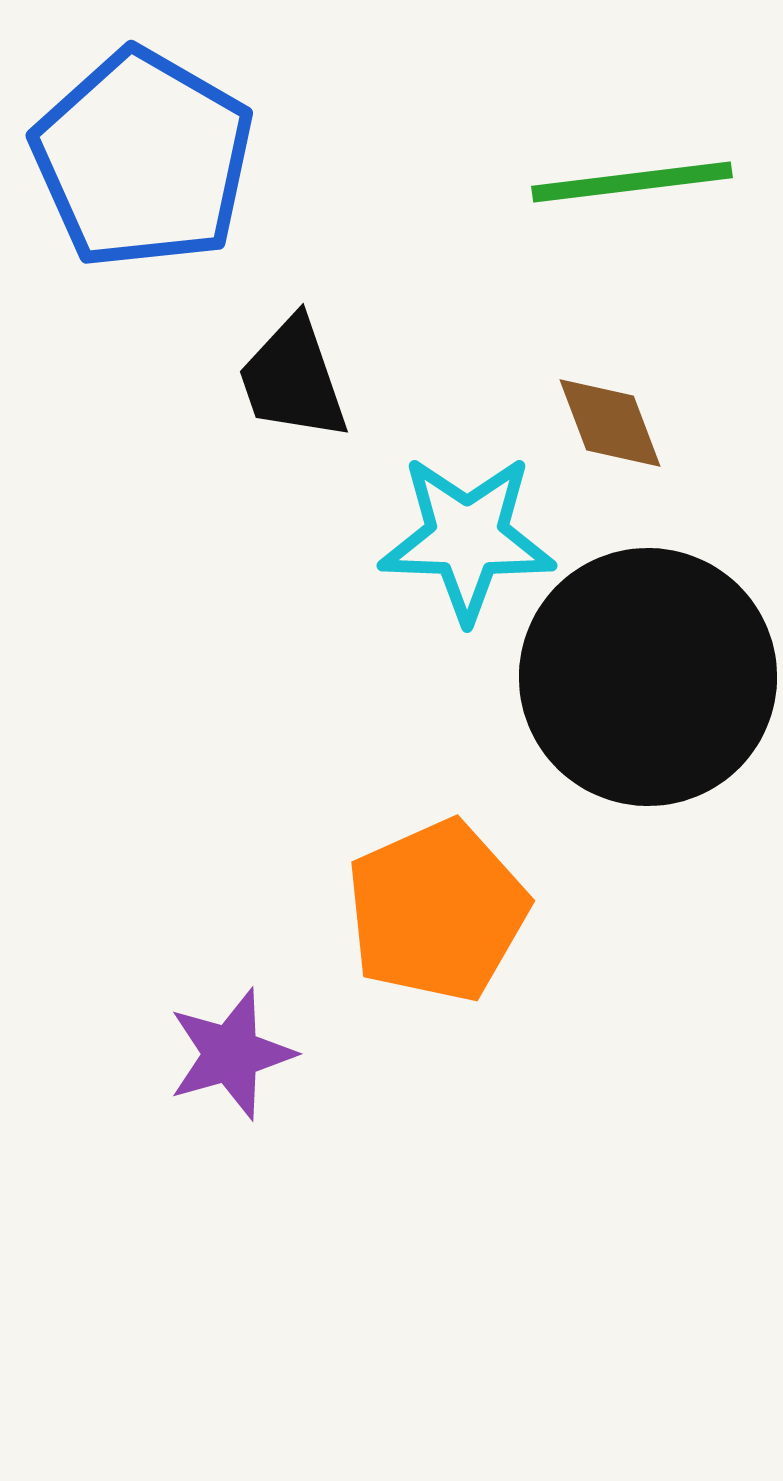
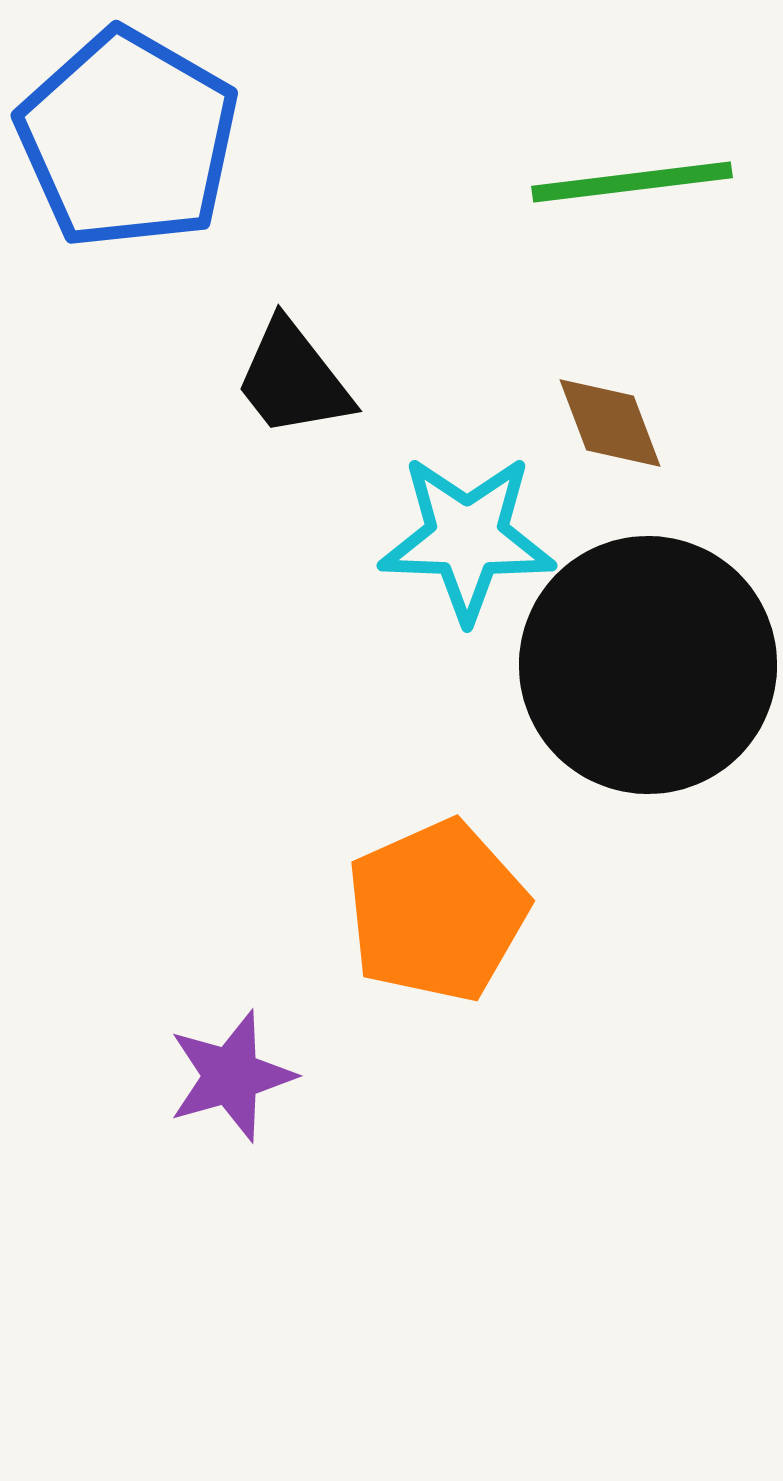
blue pentagon: moved 15 px left, 20 px up
black trapezoid: rotated 19 degrees counterclockwise
black circle: moved 12 px up
purple star: moved 22 px down
